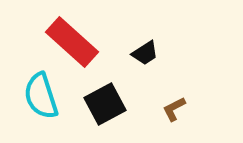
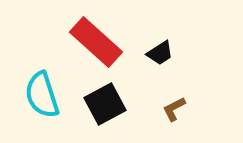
red rectangle: moved 24 px right
black trapezoid: moved 15 px right
cyan semicircle: moved 1 px right, 1 px up
